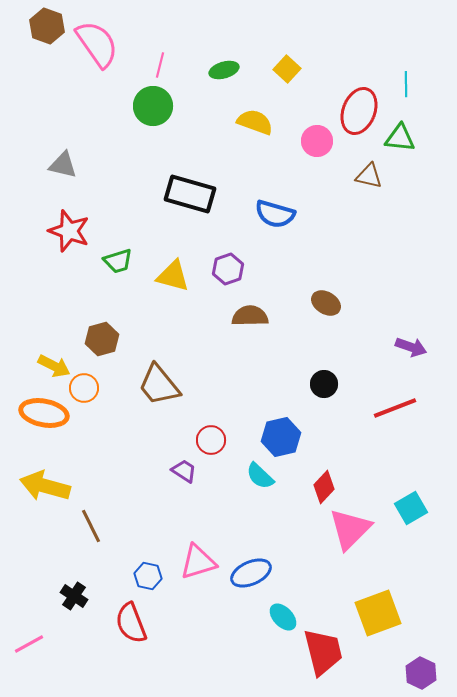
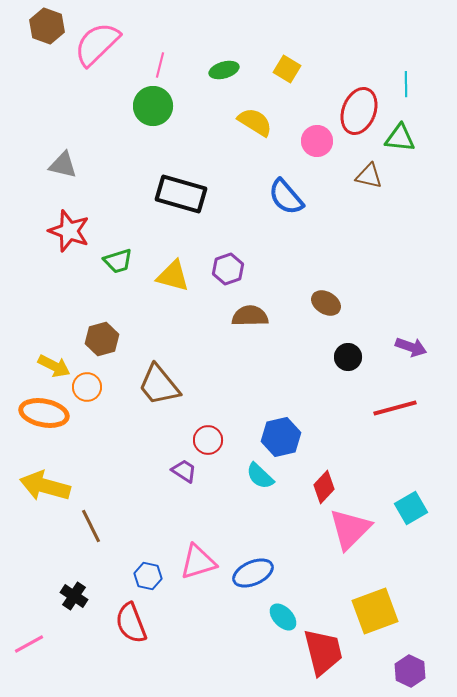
pink semicircle at (97, 44): rotated 99 degrees counterclockwise
yellow square at (287, 69): rotated 12 degrees counterclockwise
yellow semicircle at (255, 122): rotated 12 degrees clockwise
black rectangle at (190, 194): moved 9 px left
blue semicircle at (275, 214): moved 11 px right, 17 px up; rotated 33 degrees clockwise
black circle at (324, 384): moved 24 px right, 27 px up
orange circle at (84, 388): moved 3 px right, 1 px up
red line at (395, 408): rotated 6 degrees clockwise
red circle at (211, 440): moved 3 px left
blue ellipse at (251, 573): moved 2 px right
yellow square at (378, 613): moved 3 px left, 2 px up
purple hexagon at (421, 673): moved 11 px left, 2 px up
